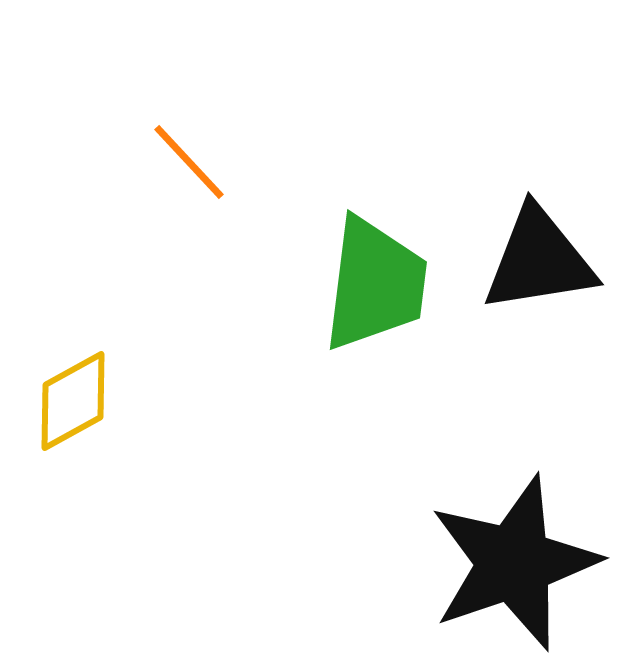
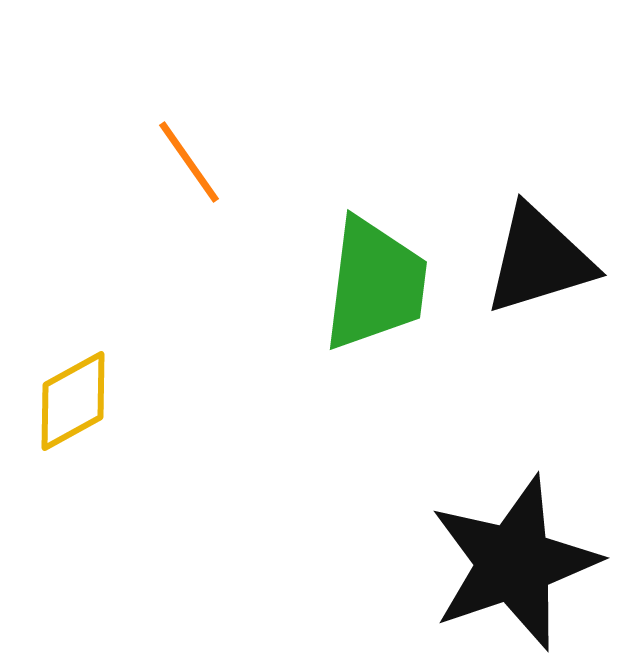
orange line: rotated 8 degrees clockwise
black triangle: rotated 8 degrees counterclockwise
